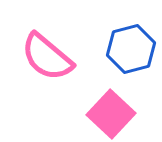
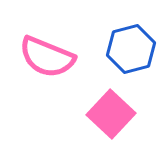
pink semicircle: rotated 18 degrees counterclockwise
